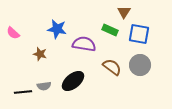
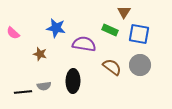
blue star: moved 1 px left, 1 px up
black ellipse: rotated 50 degrees counterclockwise
